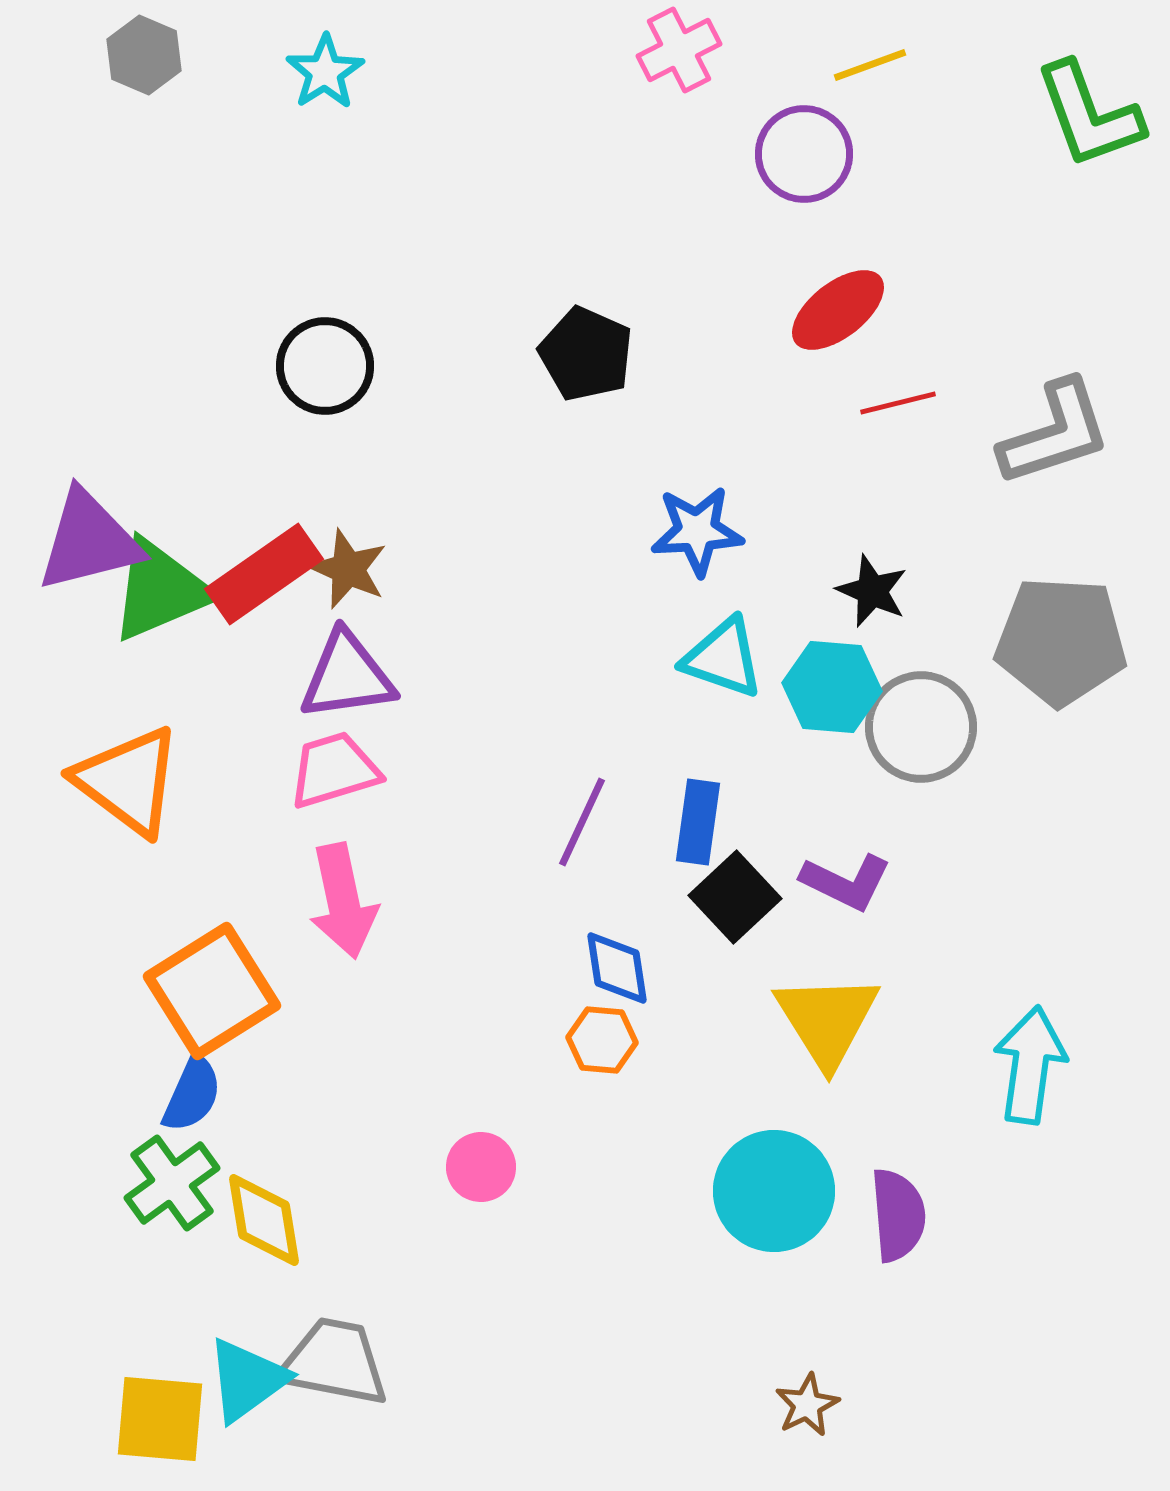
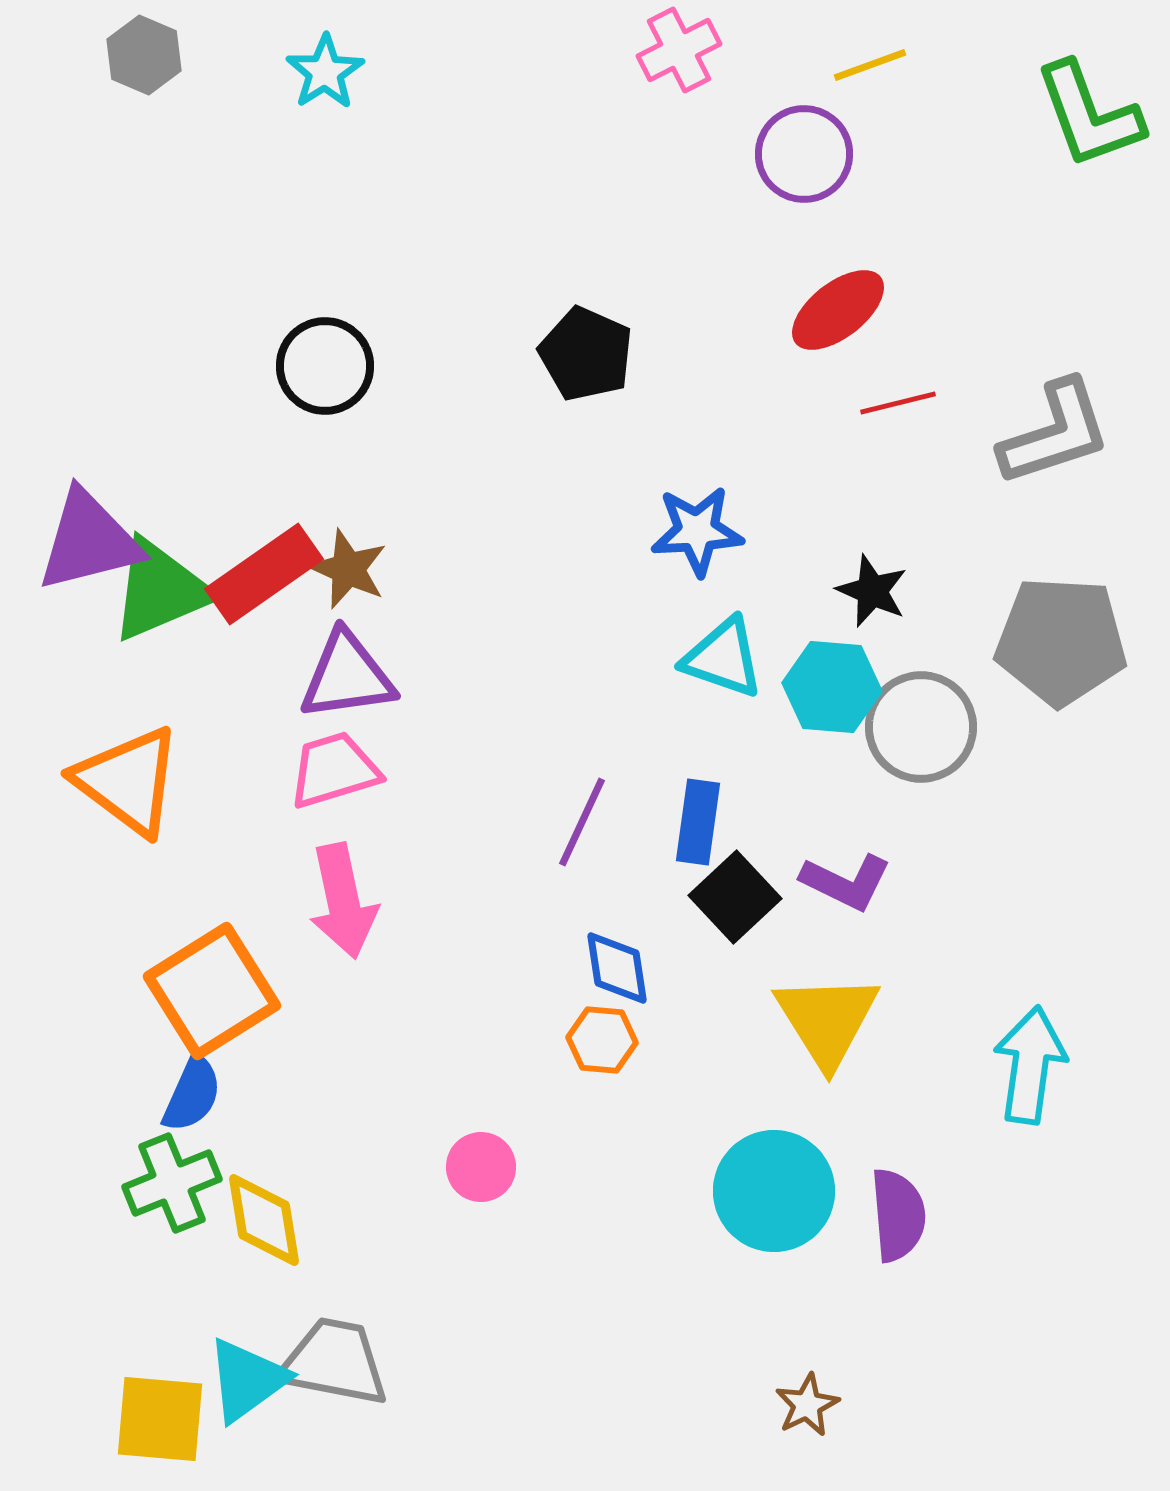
green cross at (172, 1183): rotated 14 degrees clockwise
